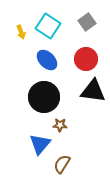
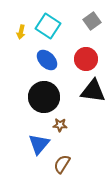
gray square: moved 5 px right, 1 px up
yellow arrow: rotated 32 degrees clockwise
blue triangle: moved 1 px left
